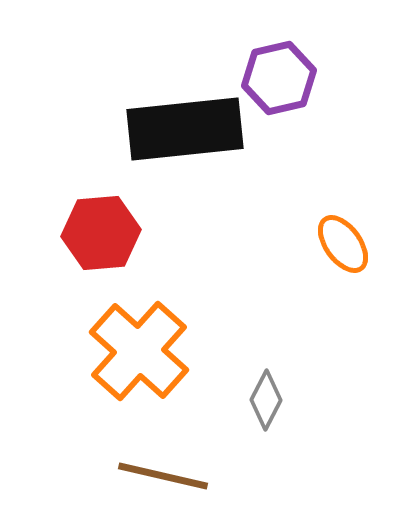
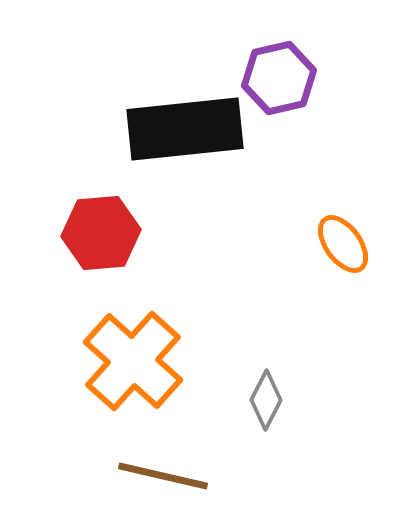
orange cross: moved 6 px left, 10 px down
